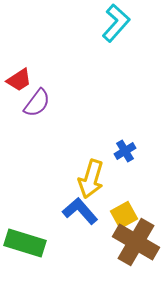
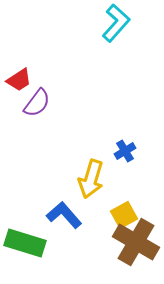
blue L-shape: moved 16 px left, 4 px down
